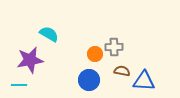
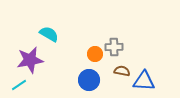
cyan line: rotated 35 degrees counterclockwise
